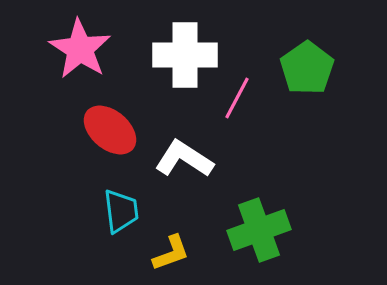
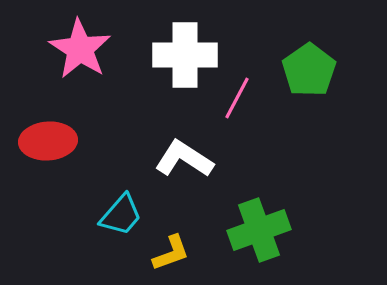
green pentagon: moved 2 px right, 2 px down
red ellipse: moved 62 px left, 11 px down; rotated 44 degrees counterclockwise
cyan trapezoid: moved 4 px down; rotated 48 degrees clockwise
